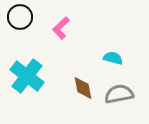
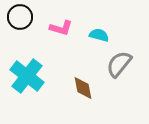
pink L-shape: rotated 120 degrees counterclockwise
cyan semicircle: moved 14 px left, 23 px up
gray semicircle: moved 30 px up; rotated 40 degrees counterclockwise
